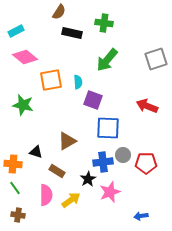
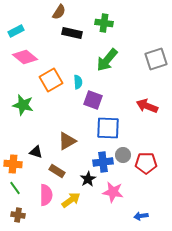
orange square: rotated 20 degrees counterclockwise
pink star: moved 3 px right; rotated 30 degrees clockwise
